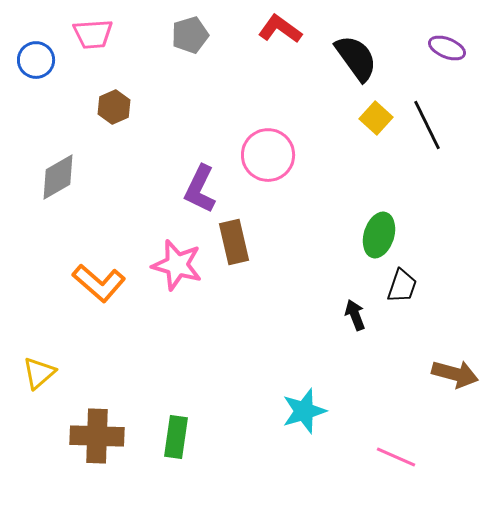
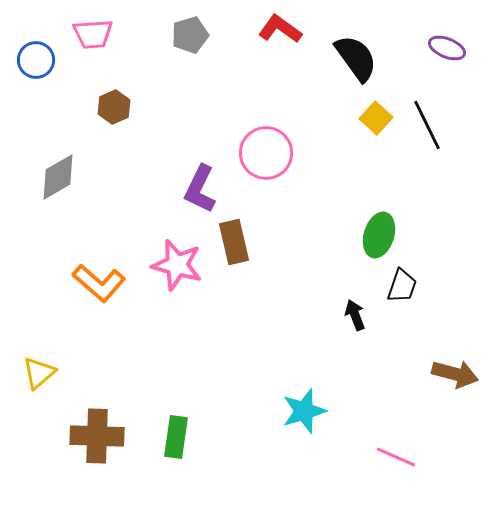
pink circle: moved 2 px left, 2 px up
